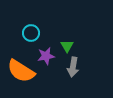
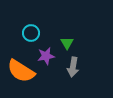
green triangle: moved 3 px up
